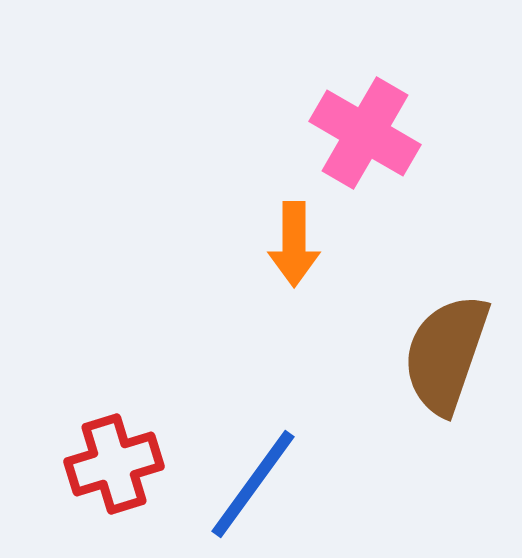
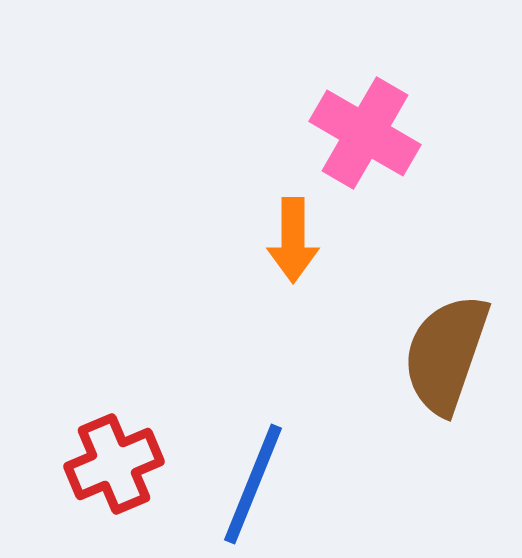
orange arrow: moved 1 px left, 4 px up
red cross: rotated 6 degrees counterclockwise
blue line: rotated 14 degrees counterclockwise
